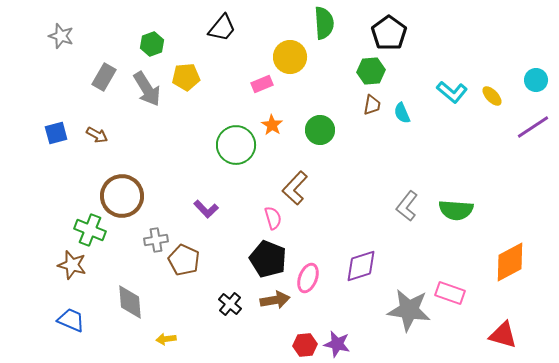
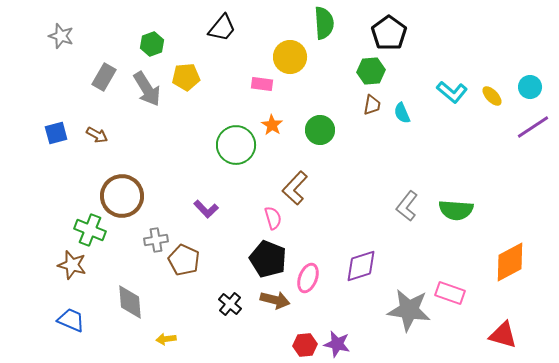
cyan circle at (536, 80): moved 6 px left, 7 px down
pink rectangle at (262, 84): rotated 30 degrees clockwise
brown arrow at (275, 300): rotated 24 degrees clockwise
